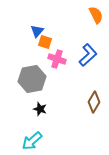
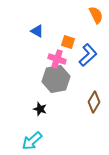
blue triangle: rotated 40 degrees counterclockwise
orange square: moved 23 px right
gray hexagon: moved 24 px right
